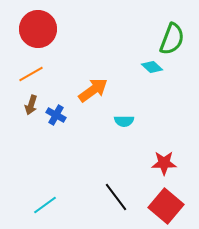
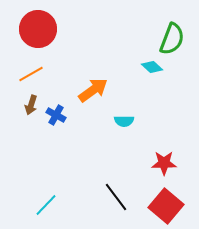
cyan line: moved 1 px right; rotated 10 degrees counterclockwise
